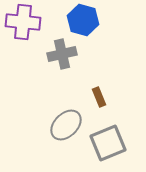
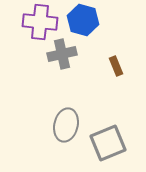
purple cross: moved 17 px right
brown rectangle: moved 17 px right, 31 px up
gray ellipse: rotated 32 degrees counterclockwise
